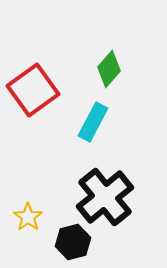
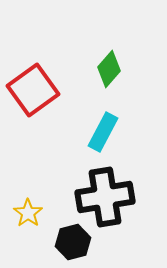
cyan rectangle: moved 10 px right, 10 px down
black cross: rotated 30 degrees clockwise
yellow star: moved 4 px up
